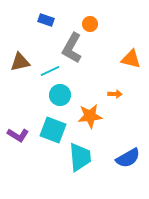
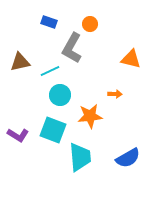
blue rectangle: moved 3 px right, 2 px down
